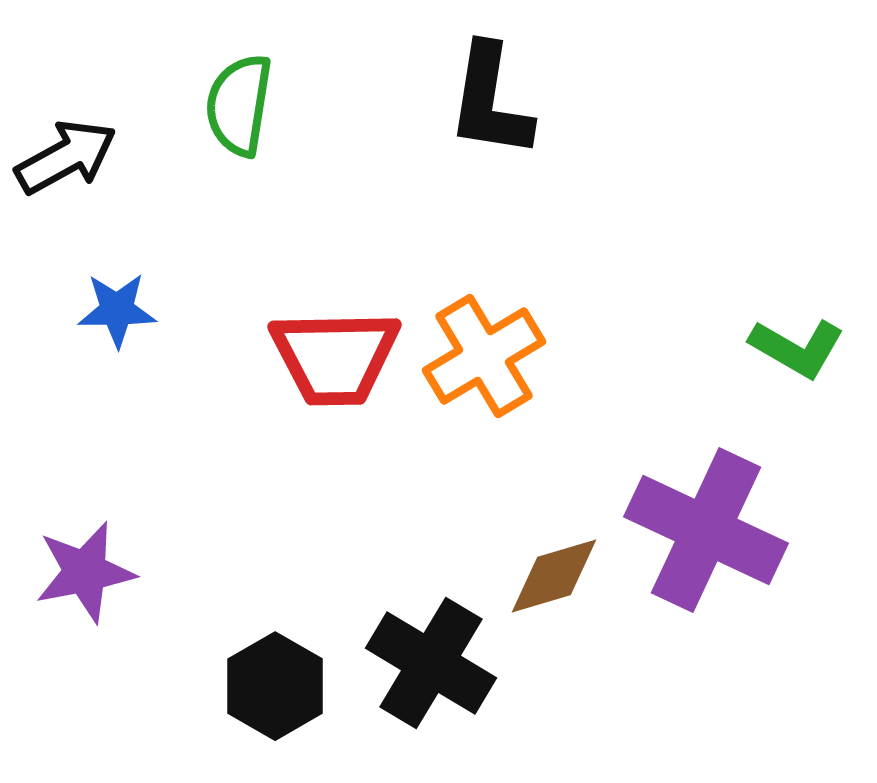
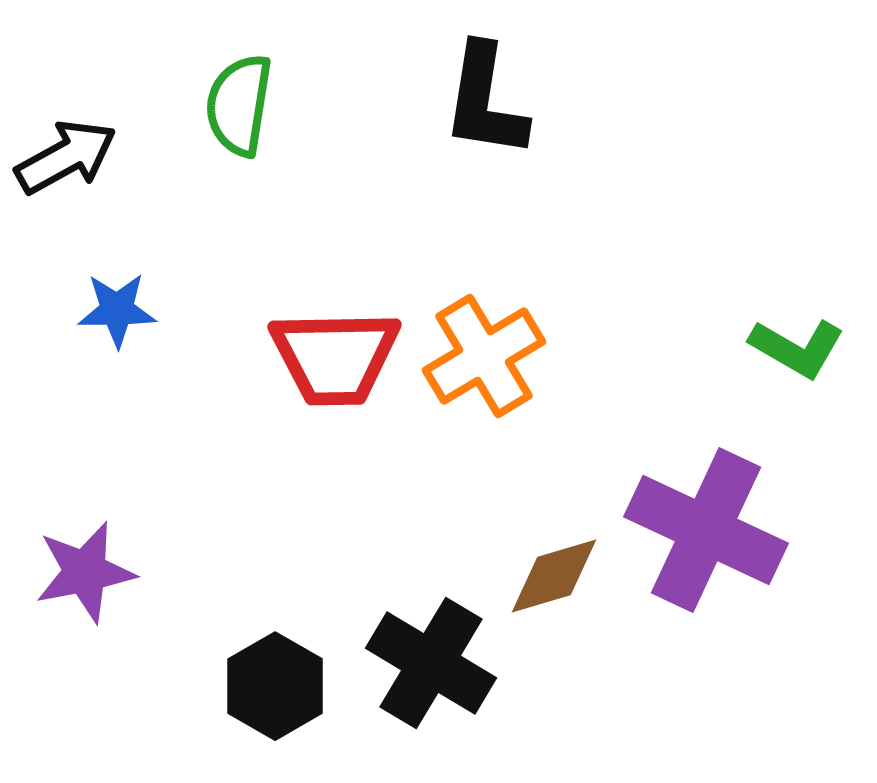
black L-shape: moved 5 px left
